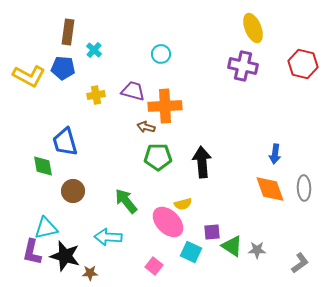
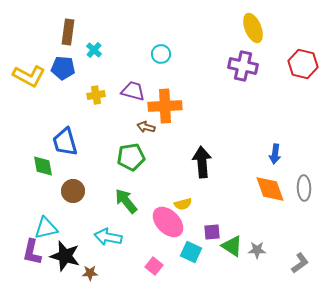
green pentagon: moved 27 px left; rotated 8 degrees counterclockwise
cyan arrow: rotated 8 degrees clockwise
